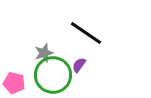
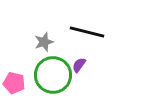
black line: moved 1 px right, 1 px up; rotated 20 degrees counterclockwise
gray star: moved 11 px up
